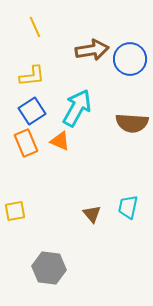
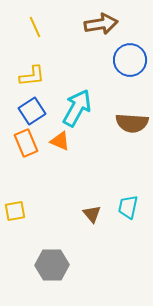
brown arrow: moved 9 px right, 26 px up
blue circle: moved 1 px down
gray hexagon: moved 3 px right, 3 px up; rotated 8 degrees counterclockwise
